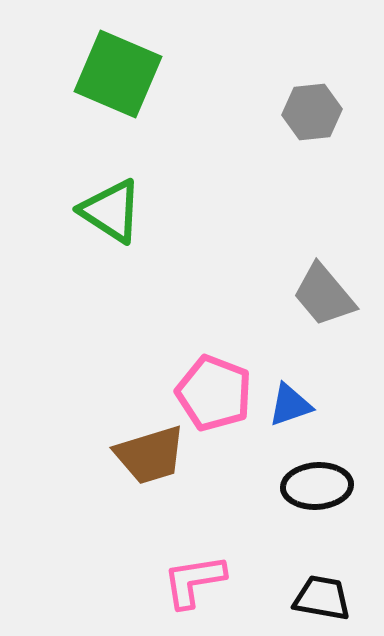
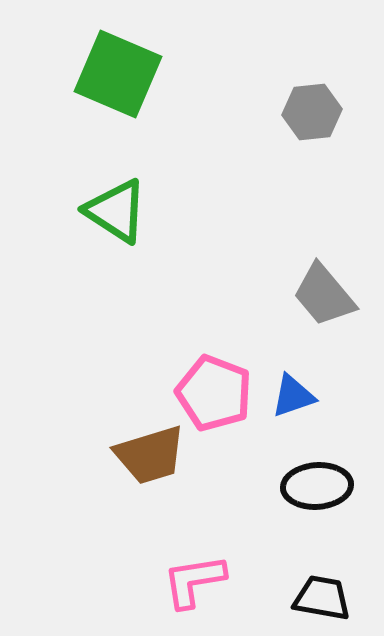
green triangle: moved 5 px right
blue triangle: moved 3 px right, 9 px up
